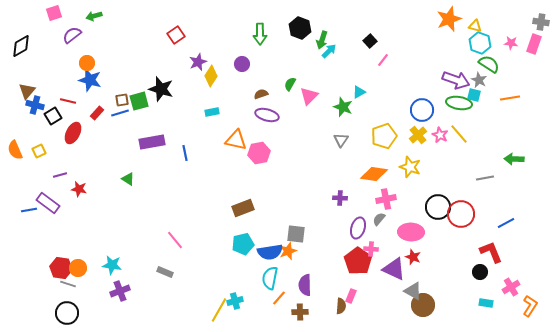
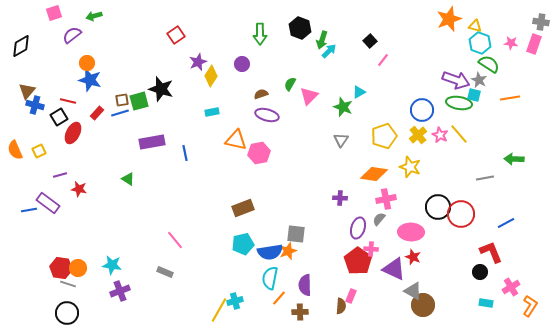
black square at (53, 116): moved 6 px right, 1 px down
